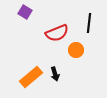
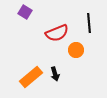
black line: rotated 12 degrees counterclockwise
